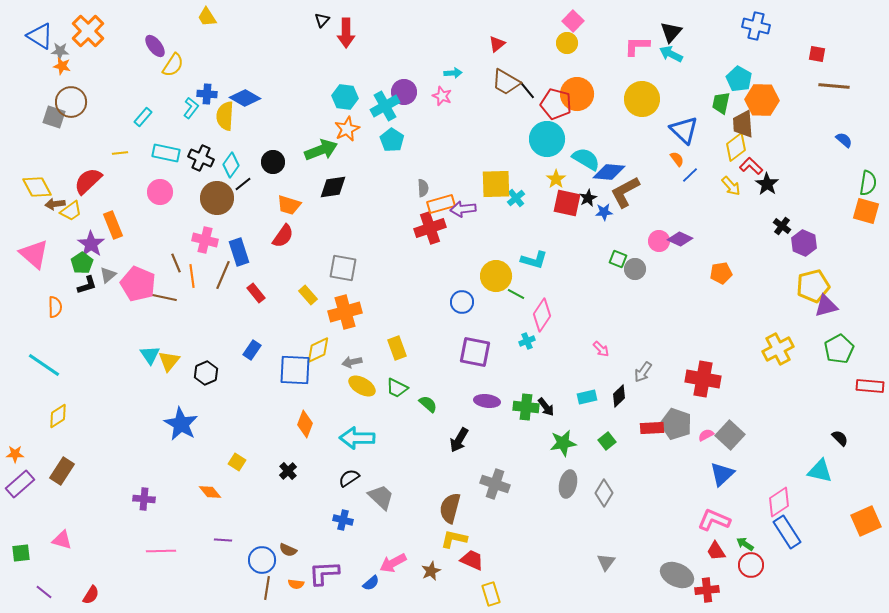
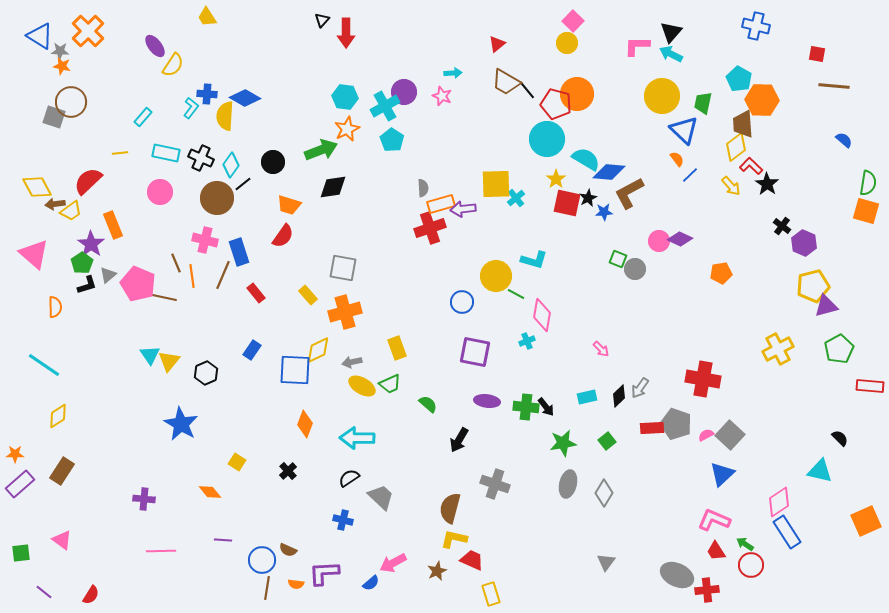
yellow circle at (642, 99): moved 20 px right, 3 px up
green trapezoid at (721, 103): moved 18 px left
brown L-shape at (625, 192): moved 4 px right, 1 px down
pink diamond at (542, 315): rotated 24 degrees counterclockwise
gray arrow at (643, 372): moved 3 px left, 16 px down
green trapezoid at (397, 388): moved 7 px left, 4 px up; rotated 50 degrees counterclockwise
pink triangle at (62, 540): rotated 20 degrees clockwise
brown star at (431, 571): moved 6 px right
